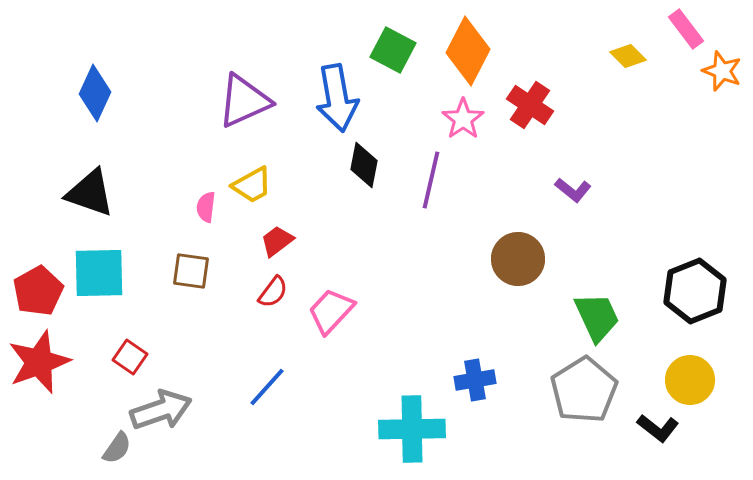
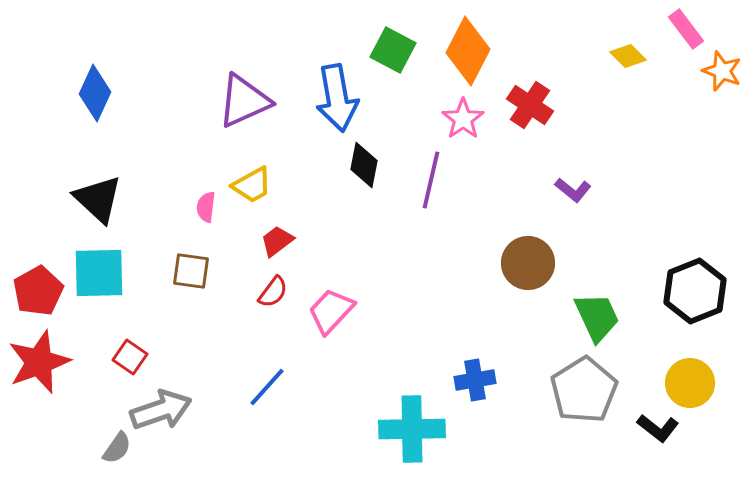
black triangle: moved 8 px right, 6 px down; rotated 24 degrees clockwise
brown circle: moved 10 px right, 4 px down
yellow circle: moved 3 px down
